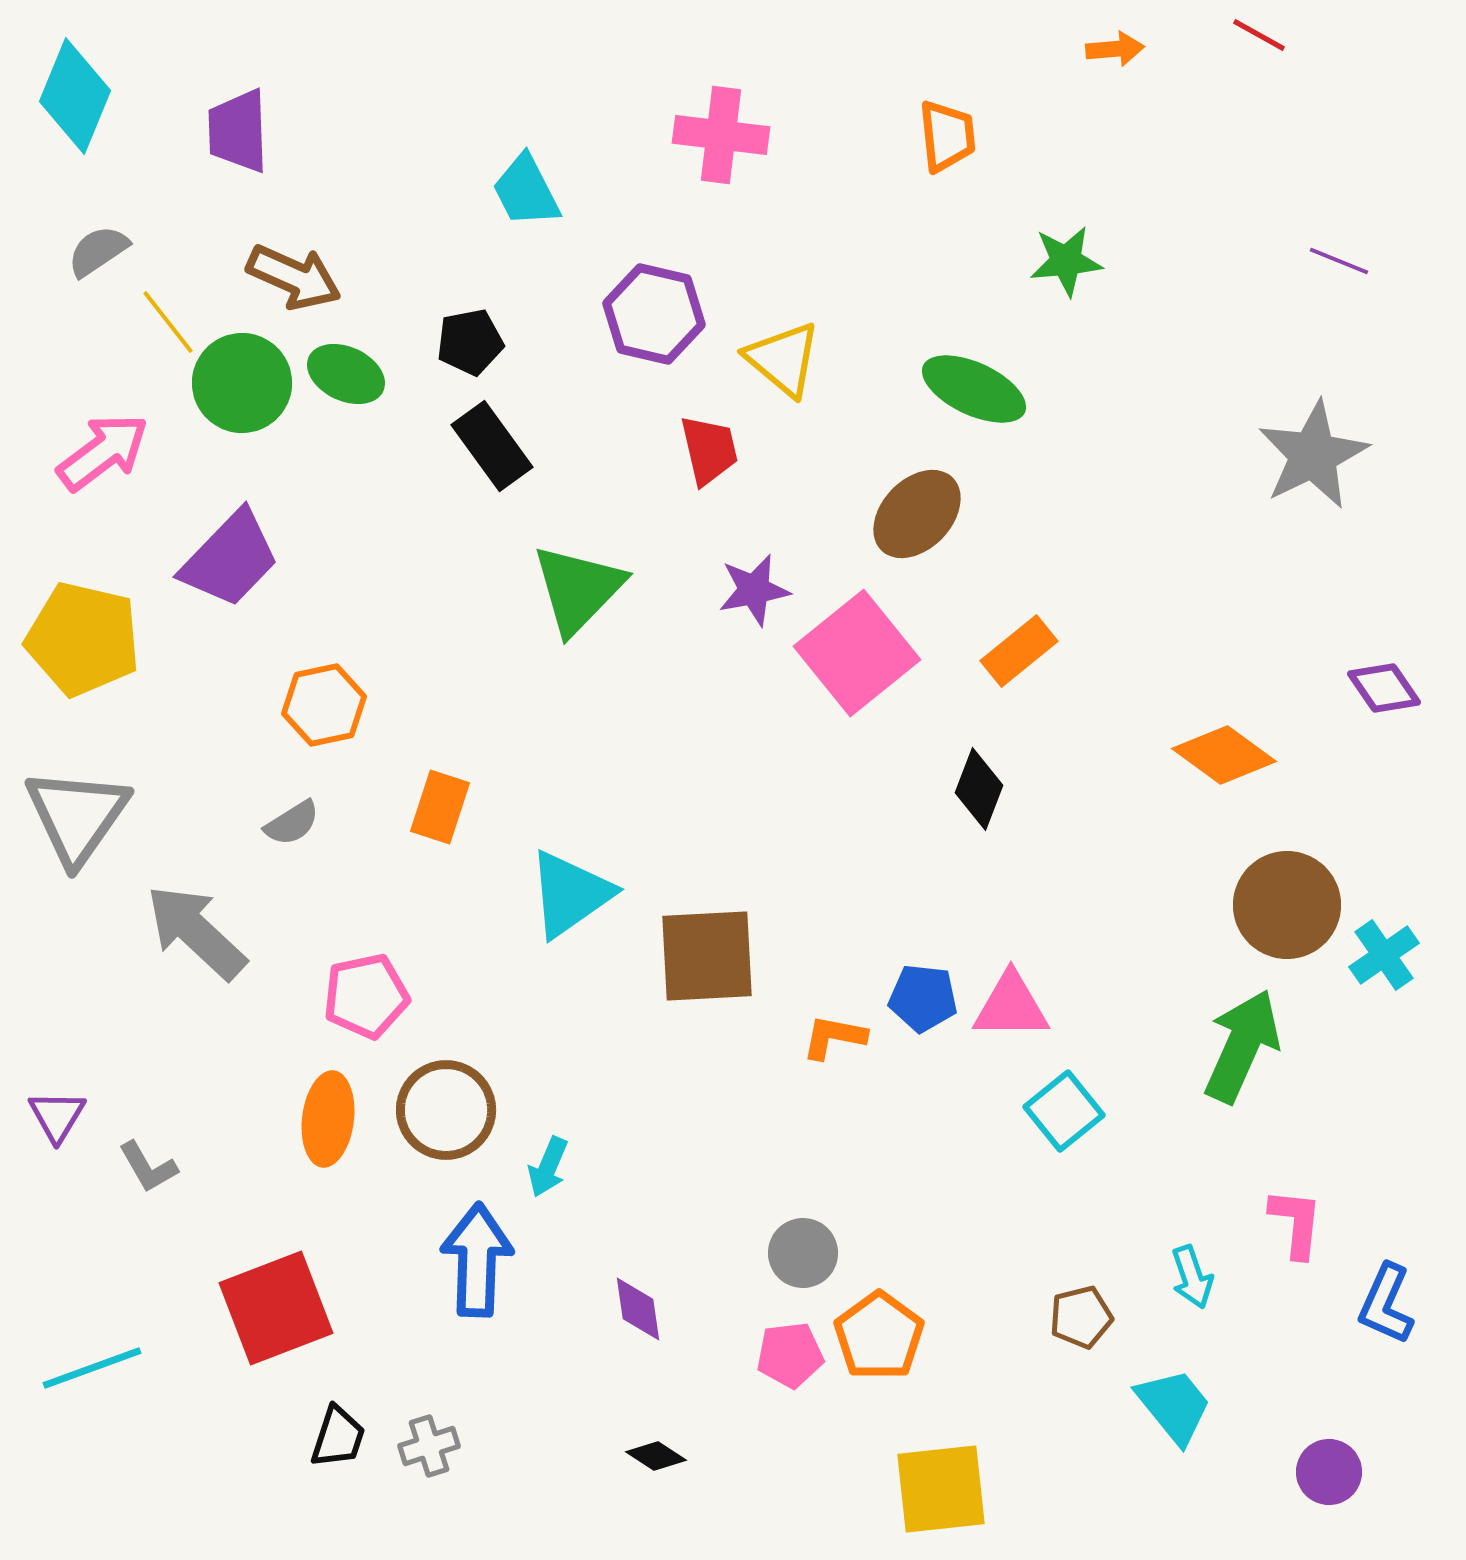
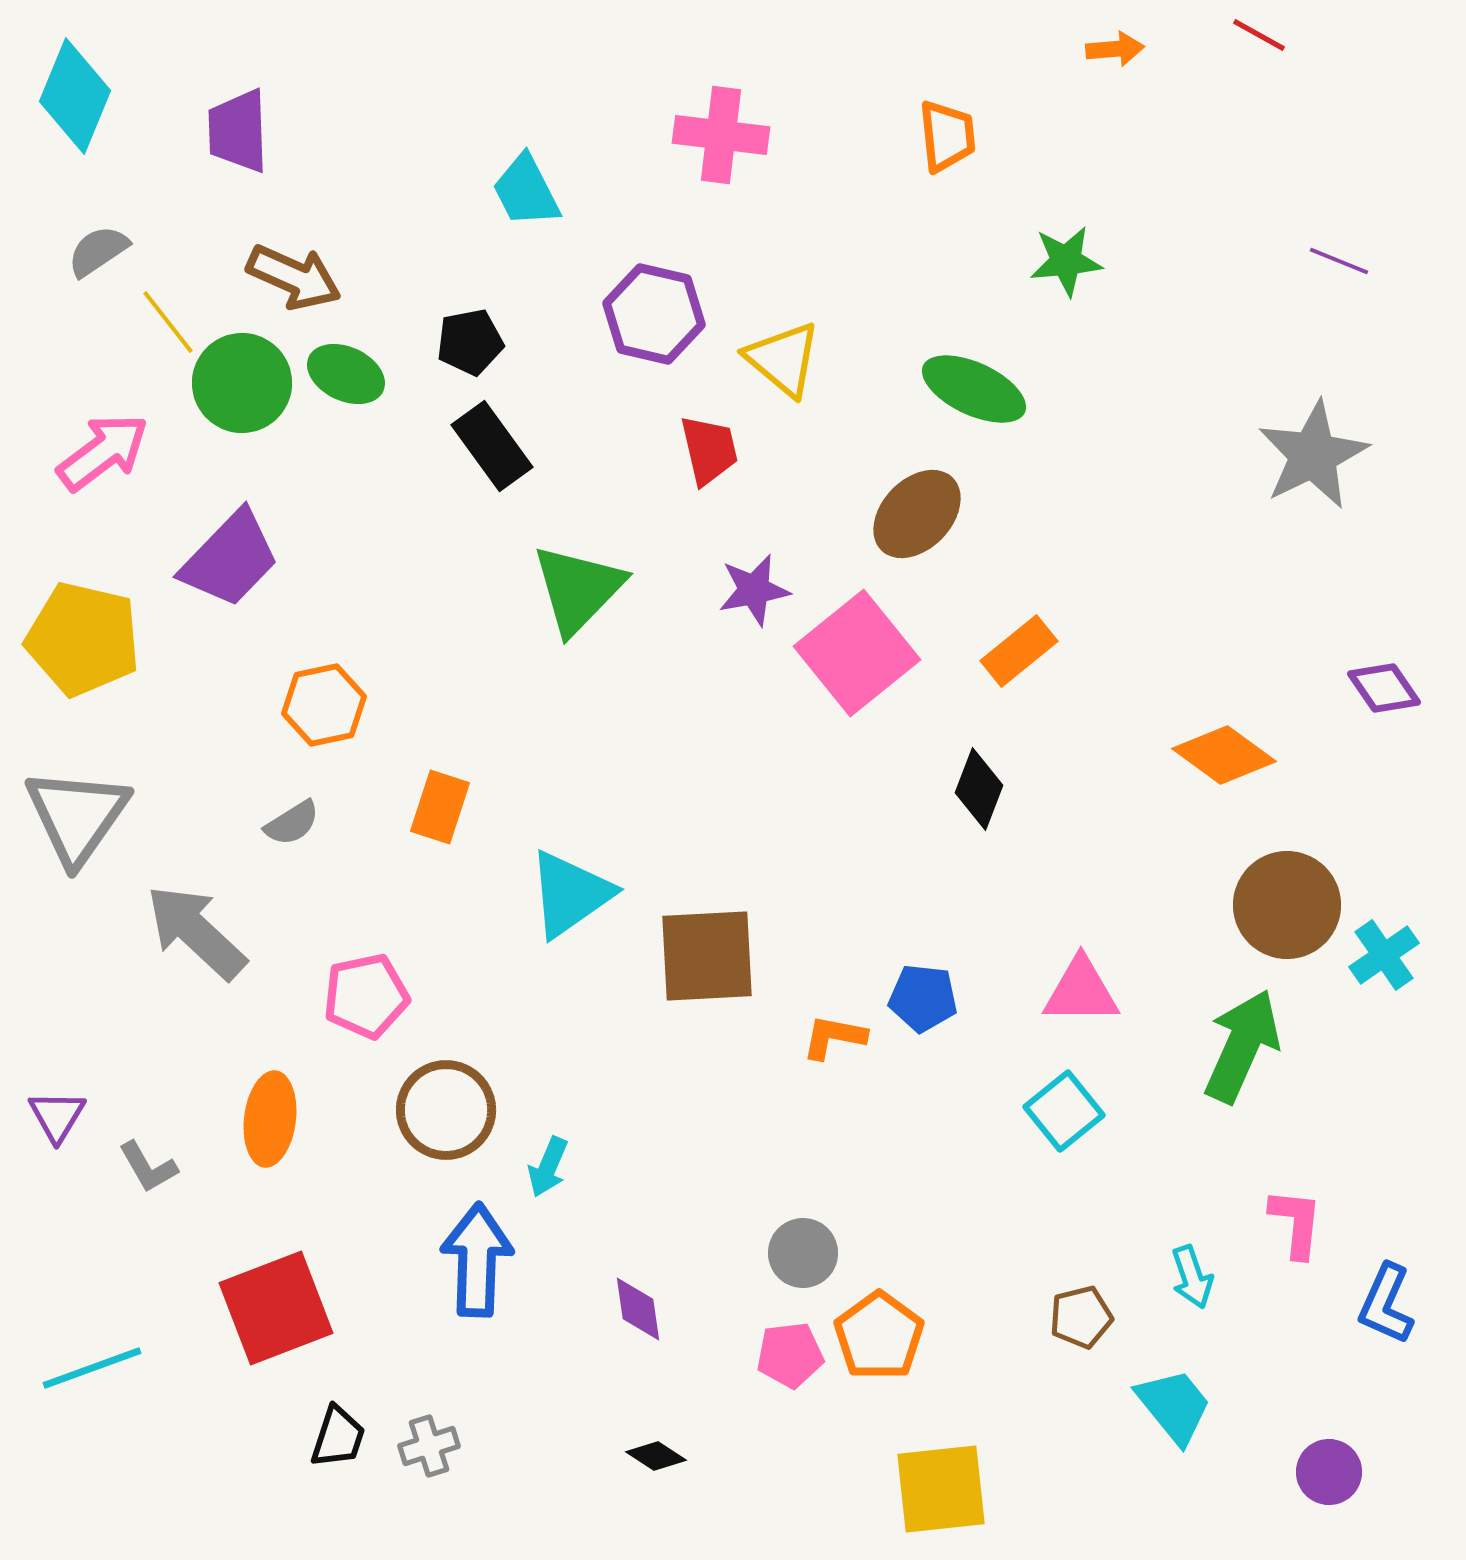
pink triangle at (1011, 1006): moved 70 px right, 15 px up
orange ellipse at (328, 1119): moved 58 px left
